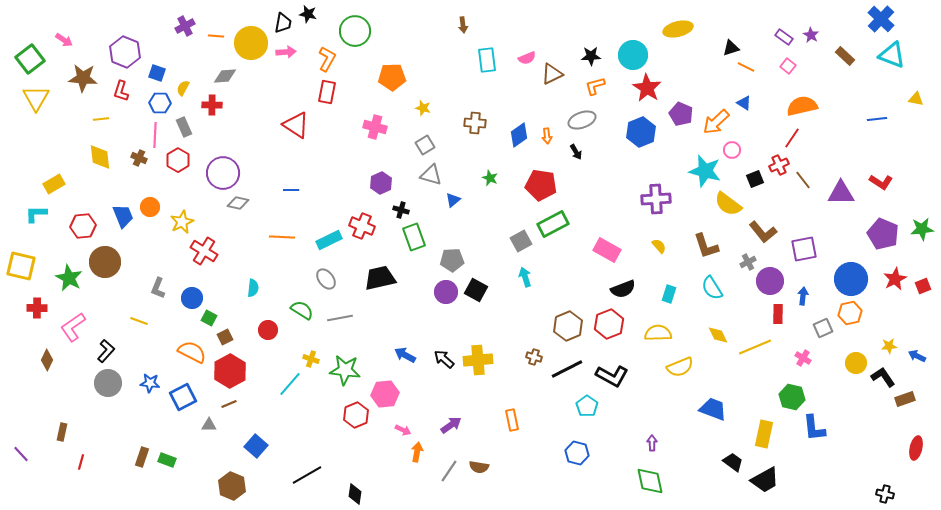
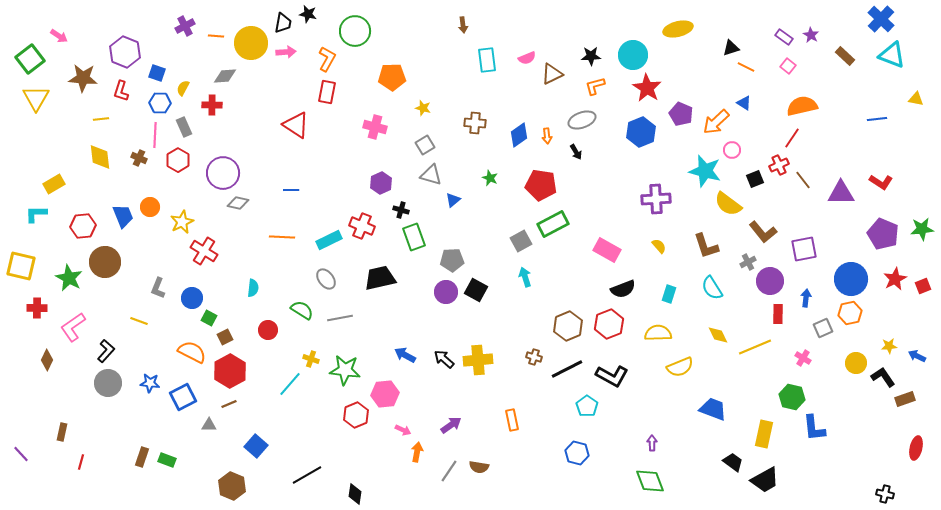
pink arrow at (64, 40): moved 5 px left, 4 px up
blue arrow at (803, 296): moved 3 px right, 2 px down
green diamond at (650, 481): rotated 8 degrees counterclockwise
